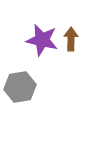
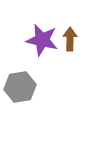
brown arrow: moved 1 px left
